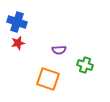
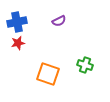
blue cross: rotated 30 degrees counterclockwise
purple semicircle: moved 29 px up; rotated 24 degrees counterclockwise
orange square: moved 5 px up
